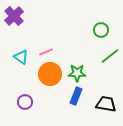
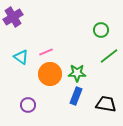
purple cross: moved 1 px left, 1 px down; rotated 12 degrees clockwise
green line: moved 1 px left
purple circle: moved 3 px right, 3 px down
